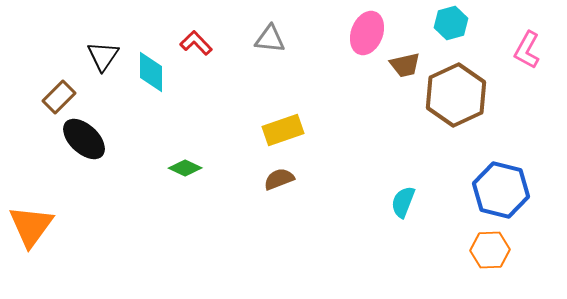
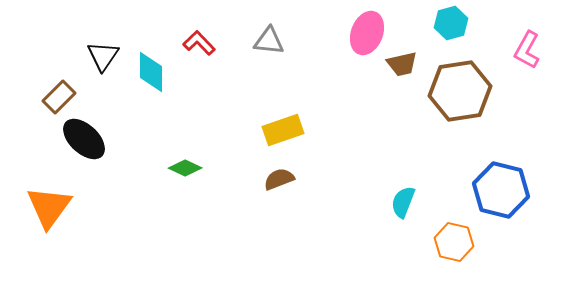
gray triangle: moved 1 px left, 2 px down
red L-shape: moved 3 px right
brown trapezoid: moved 3 px left, 1 px up
brown hexagon: moved 4 px right, 4 px up; rotated 16 degrees clockwise
orange triangle: moved 18 px right, 19 px up
orange hexagon: moved 36 px left, 8 px up; rotated 15 degrees clockwise
